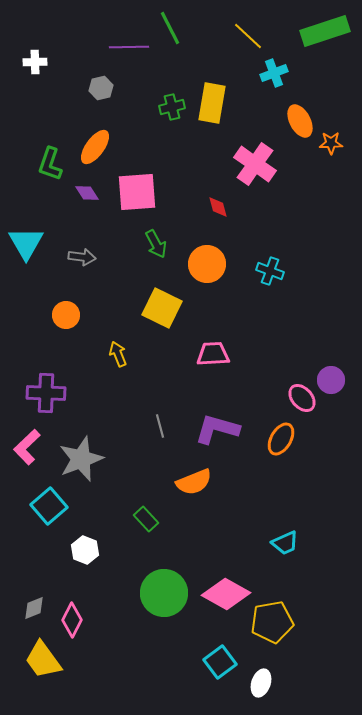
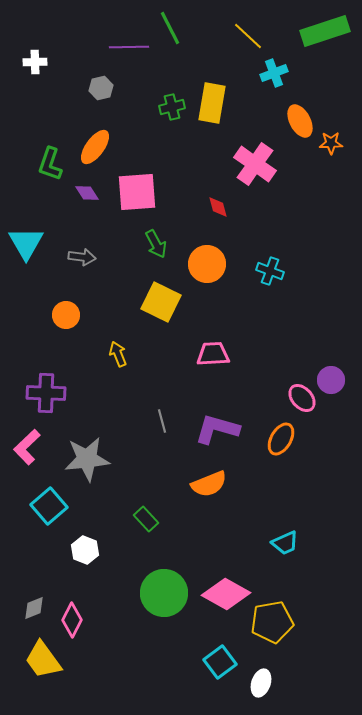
yellow square at (162, 308): moved 1 px left, 6 px up
gray line at (160, 426): moved 2 px right, 5 px up
gray star at (81, 459): moved 6 px right; rotated 15 degrees clockwise
orange semicircle at (194, 482): moved 15 px right, 2 px down
